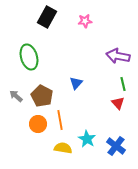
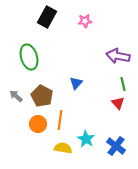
orange line: rotated 18 degrees clockwise
cyan star: moved 1 px left
